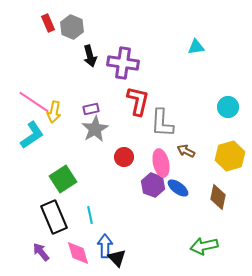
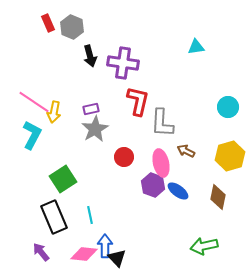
cyan L-shape: rotated 28 degrees counterclockwise
blue ellipse: moved 3 px down
pink diamond: moved 6 px right, 1 px down; rotated 68 degrees counterclockwise
